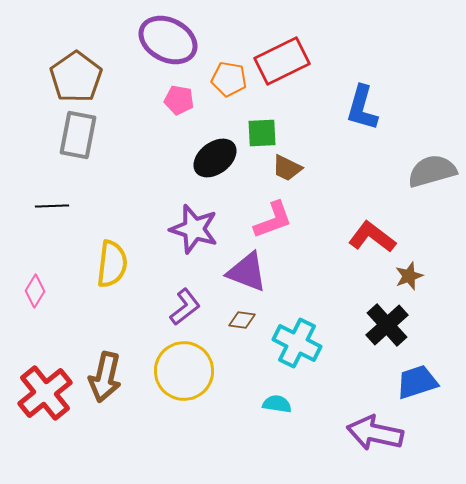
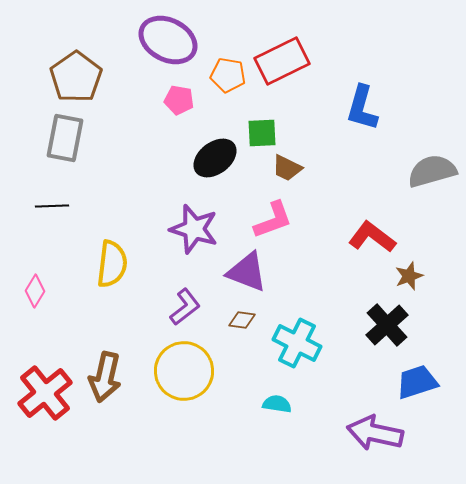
orange pentagon: moved 1 px left, 4 px up
gray rectangle: moved 13 px left, 3 px down
